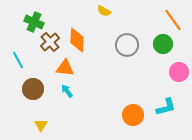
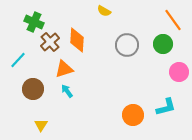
cyan line: rotated 72 degrees clockwise
orange triangle: moved 1 px left, 1 px down; rotated 24 degrees counterclockwise
